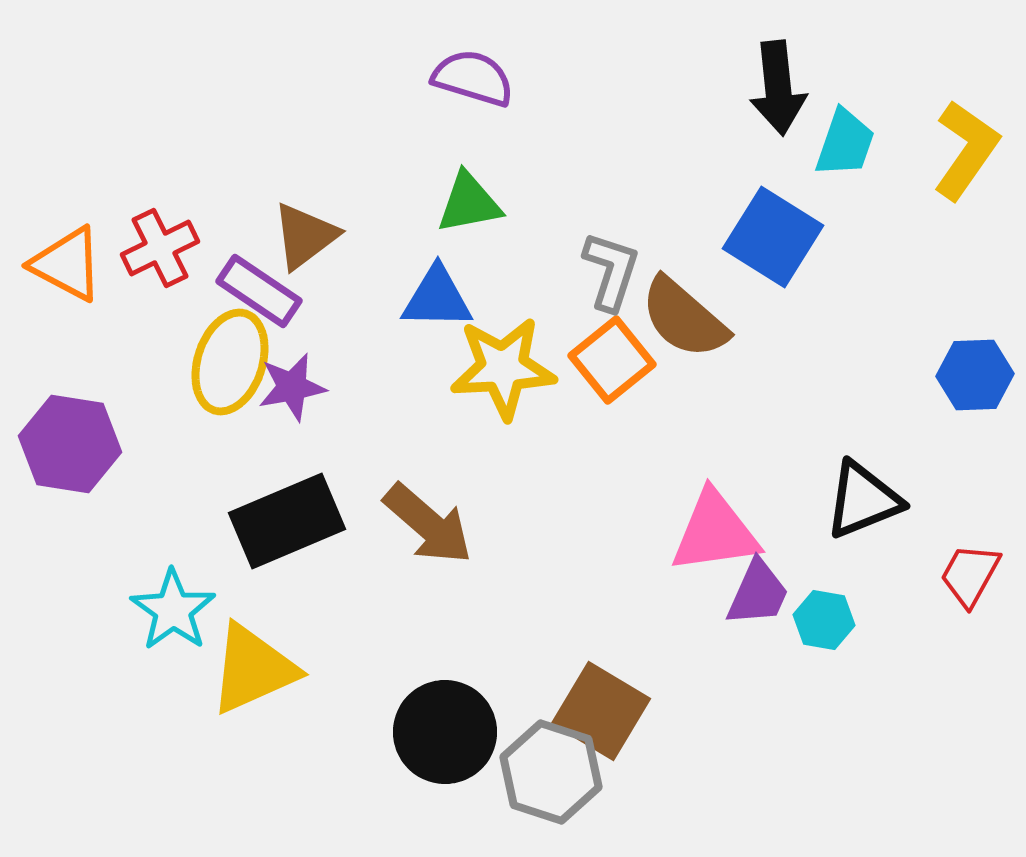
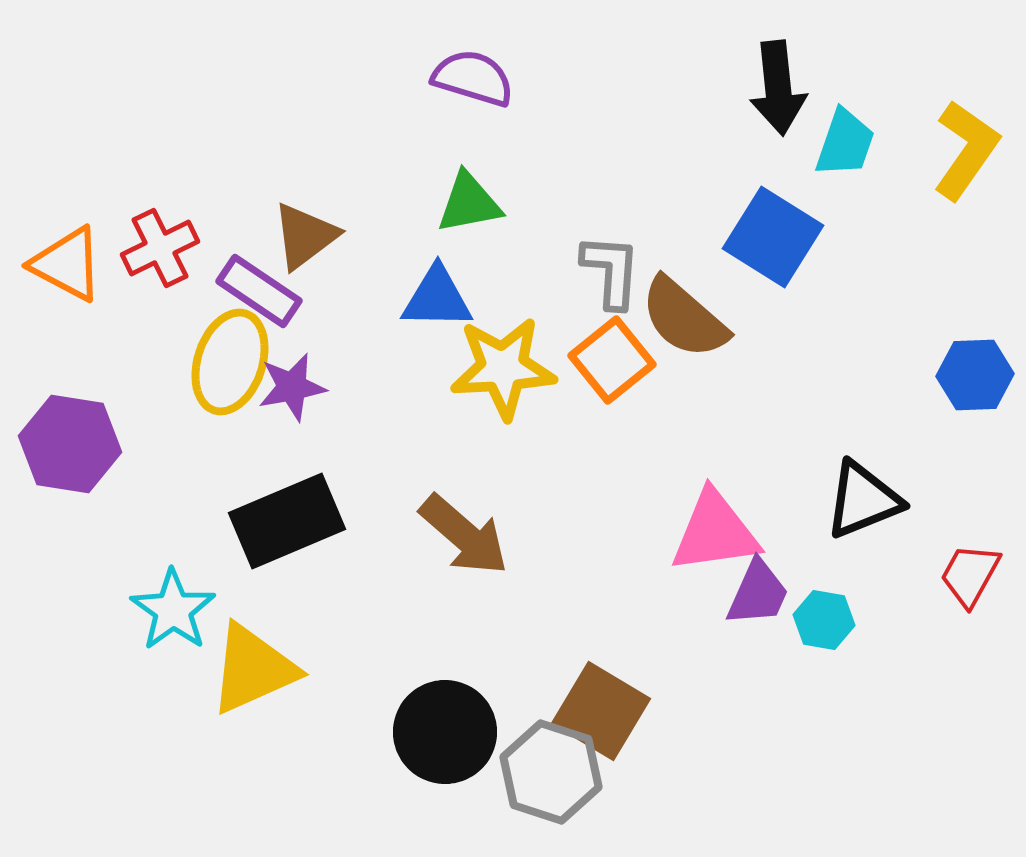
gray L-shape: rotated 14 degrees counterclockwise
brown arrow: moved 36 px right, 11 px down
